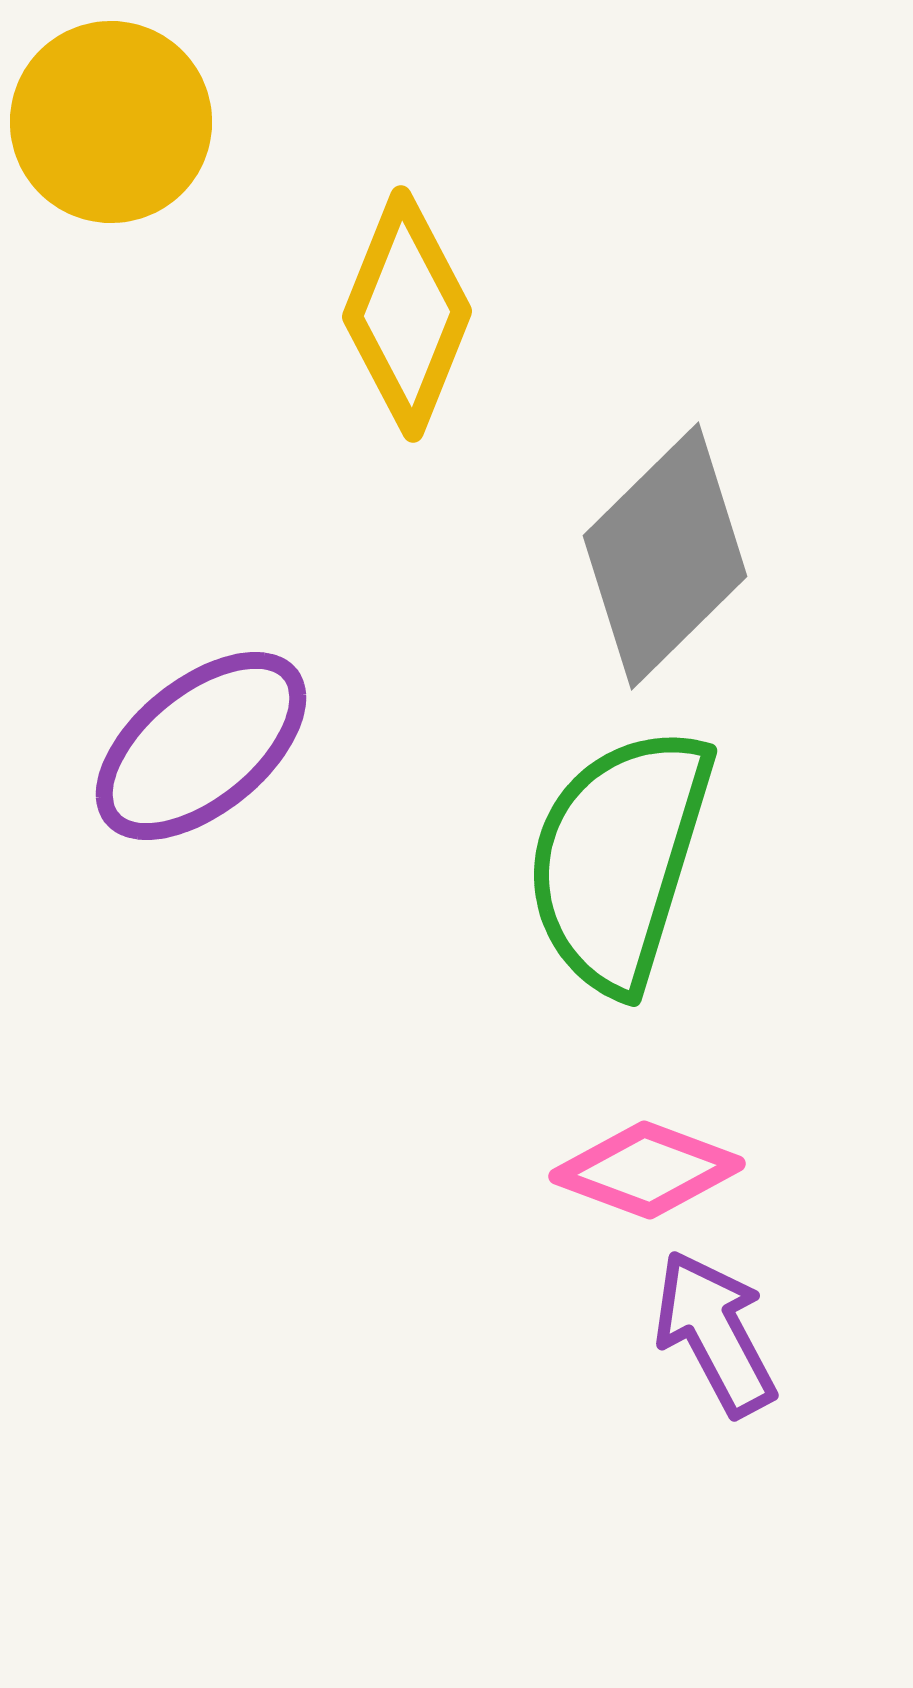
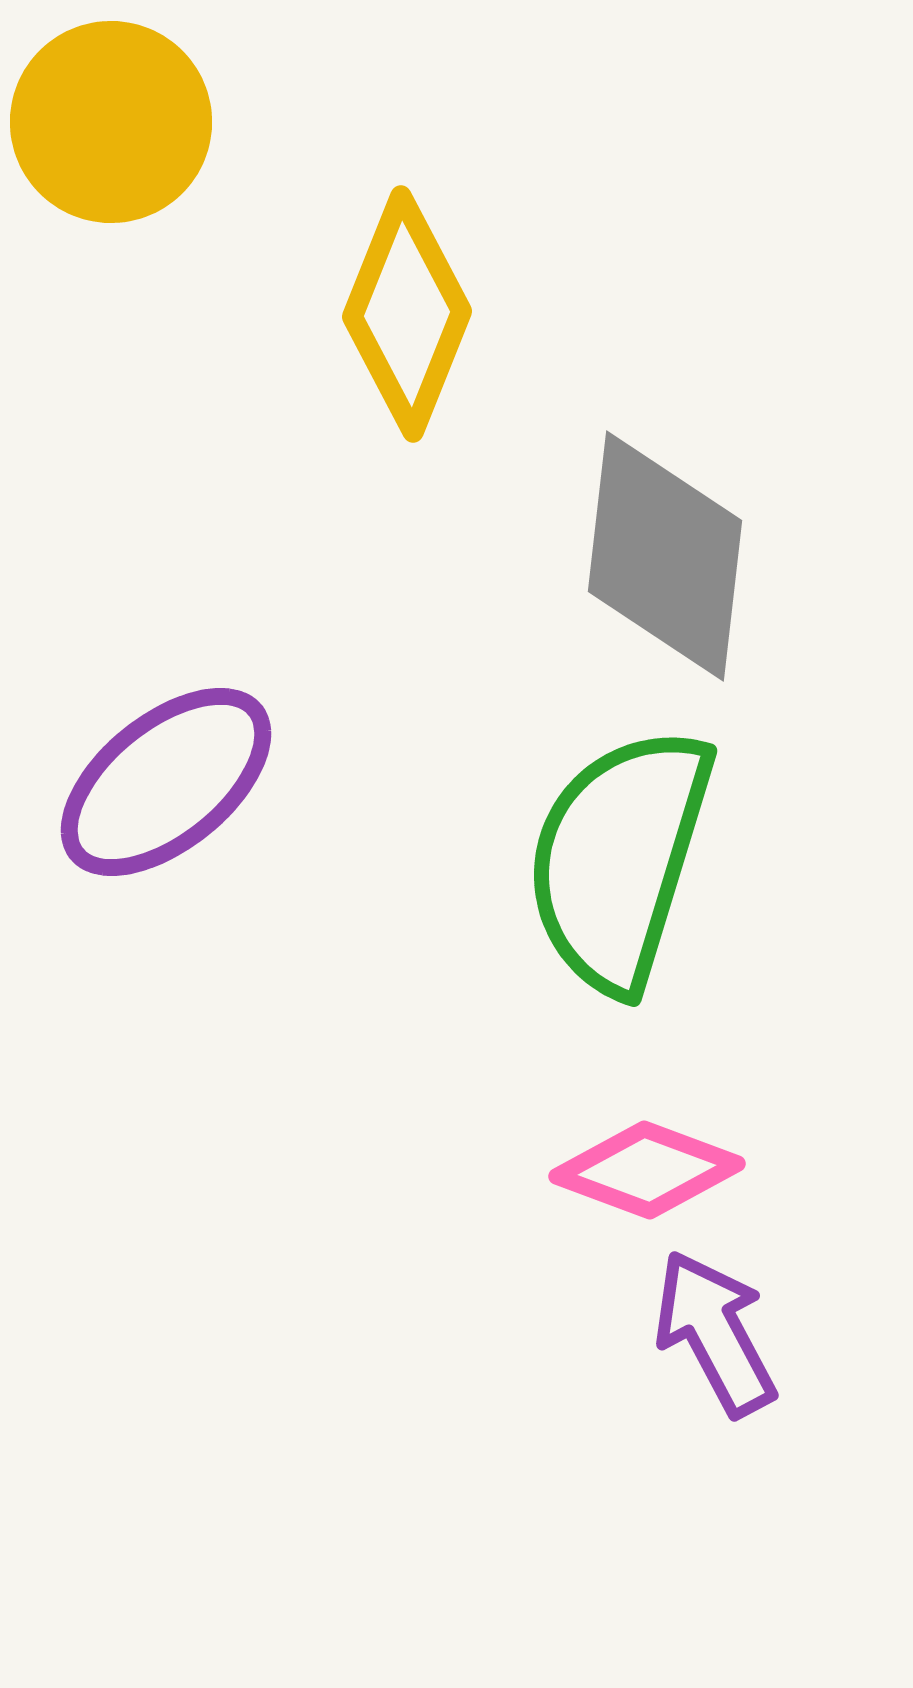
gray diamond: rotated 39 degrees counterclockwise
purple ellipse: moved 35 px left, 36 px down
